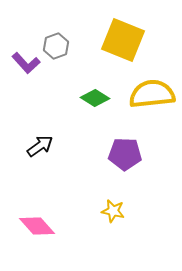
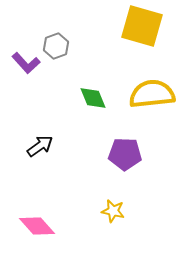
yellow square: moved 19 px right, 14 px up; rotated 6 degrees counterclockwise
green diamond: moved 2 px left; rotated 36 degrees clockwise
